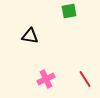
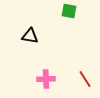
green square: rotated 21 degrees clockwise
pink cross: rotated 24 degrees clockwise
